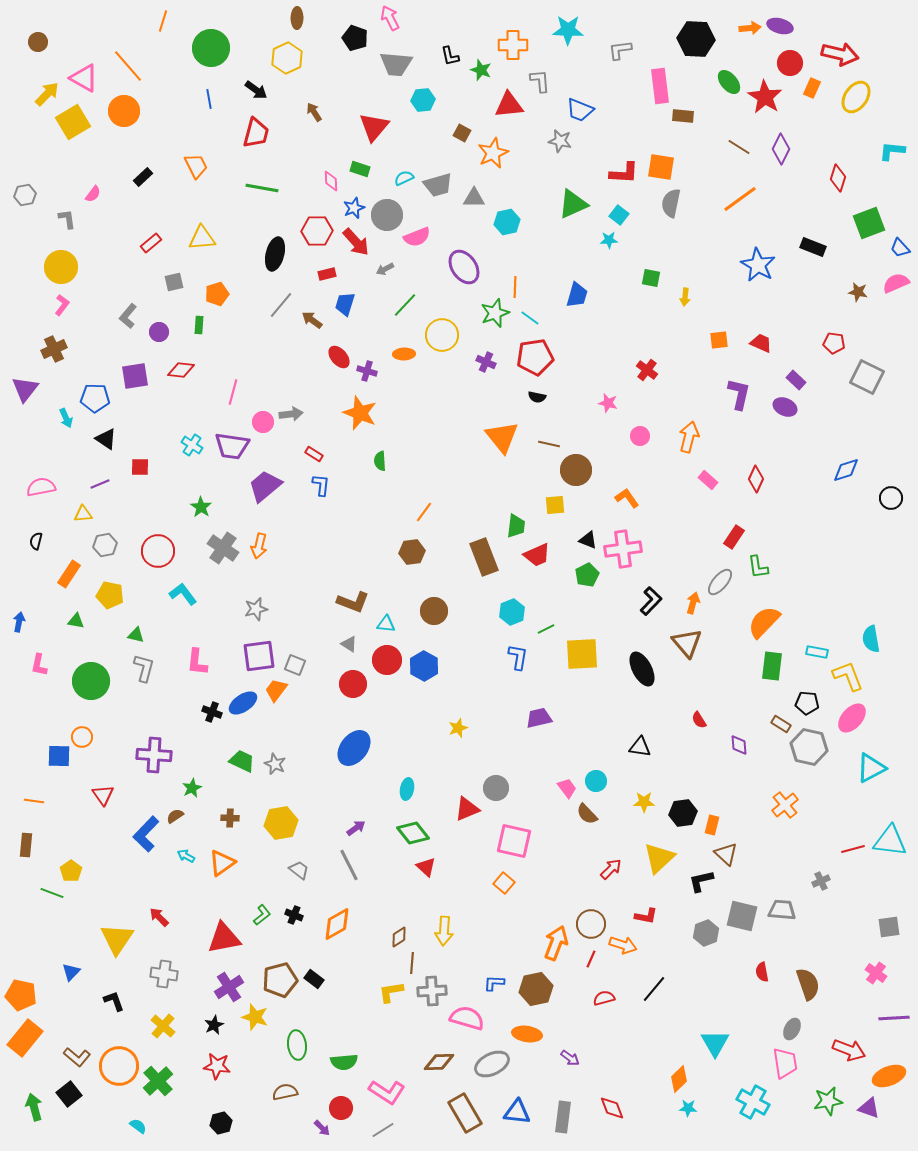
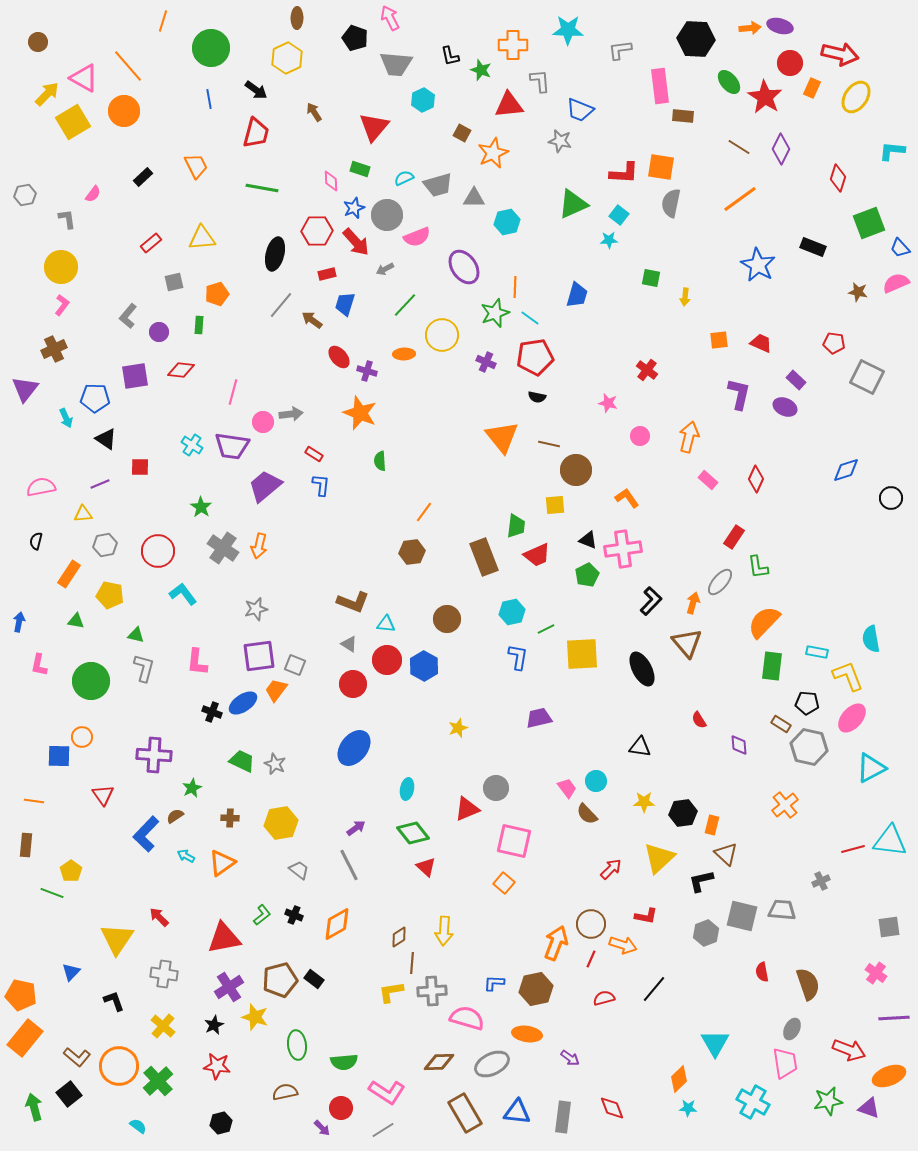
cyan hexagon at (423, 100): rotated 20 degrees counterclockwise
brown circle at (434, 611): moved 13 px right, 8 px down
cyan hexagon at (512, 612): rotated 10 degrees clockwise
